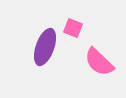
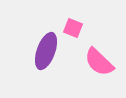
purple ellipse: moved 1 px right, 4 px down
